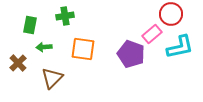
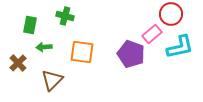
green cross: rotated 24 degrees clockwise
orange square: moved 1 px left, 3 px down
brown triangle: moved 2 px down
